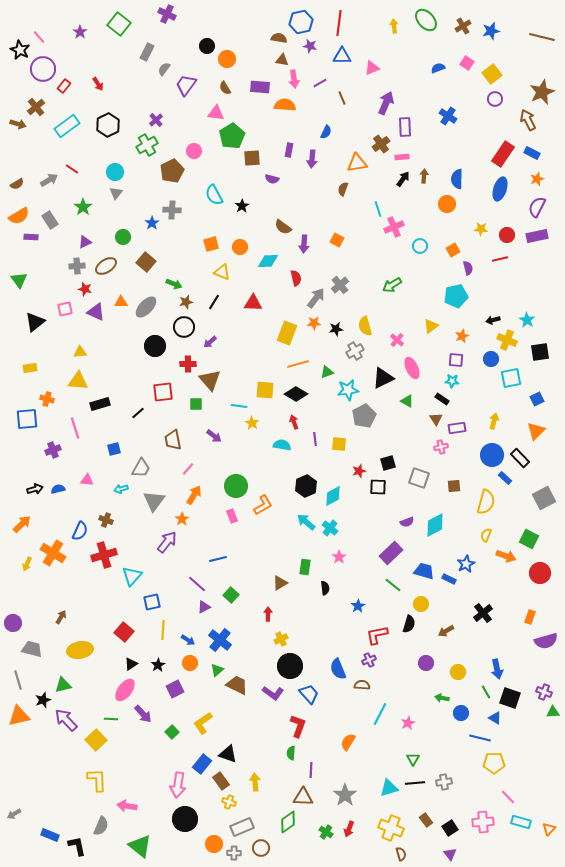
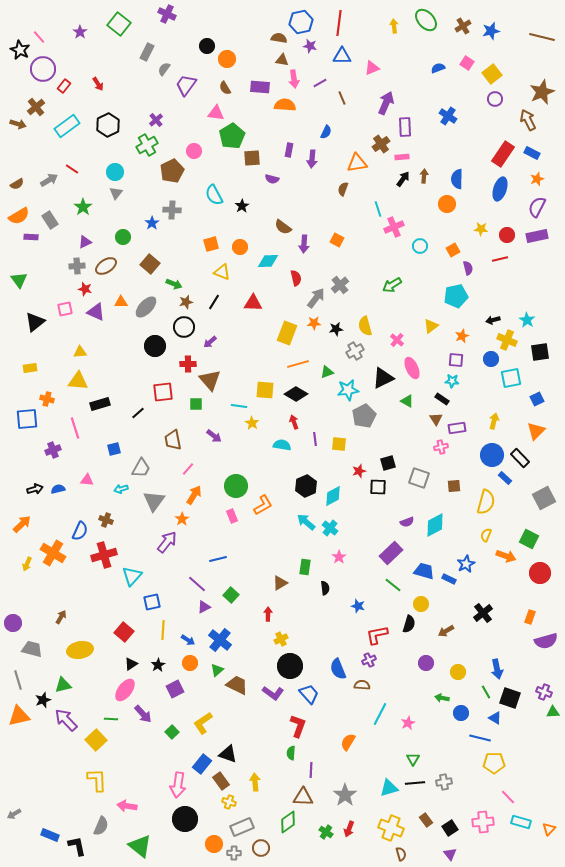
brown square at (146, 262): moved 4 px right, 2 px down
blue star at (358, 606): rotated 24 degrees counterclockwise
